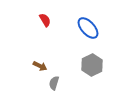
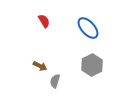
red semicircle: moved 1 px left, 1 px down
gray semicircle: moved 1 px right, 2 px up
